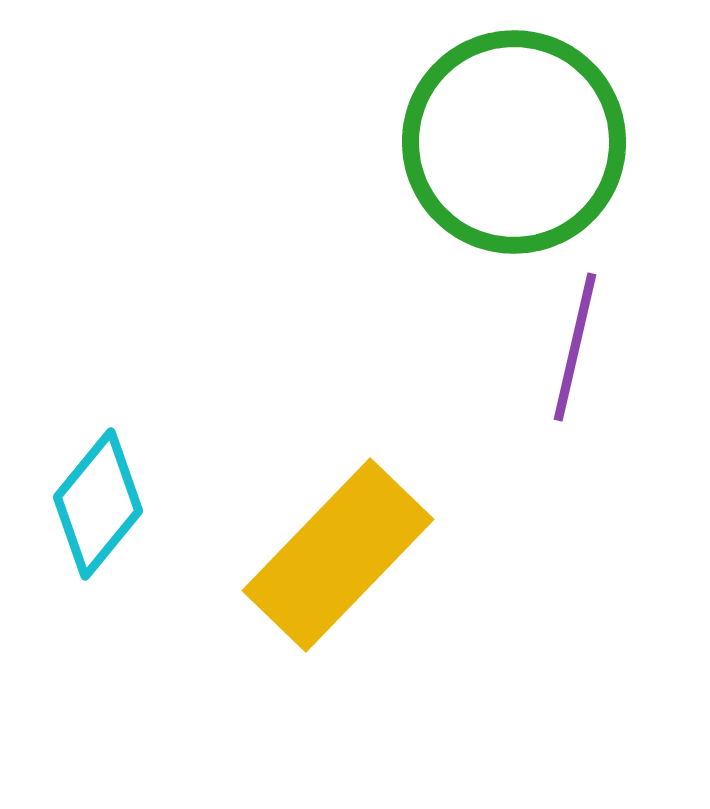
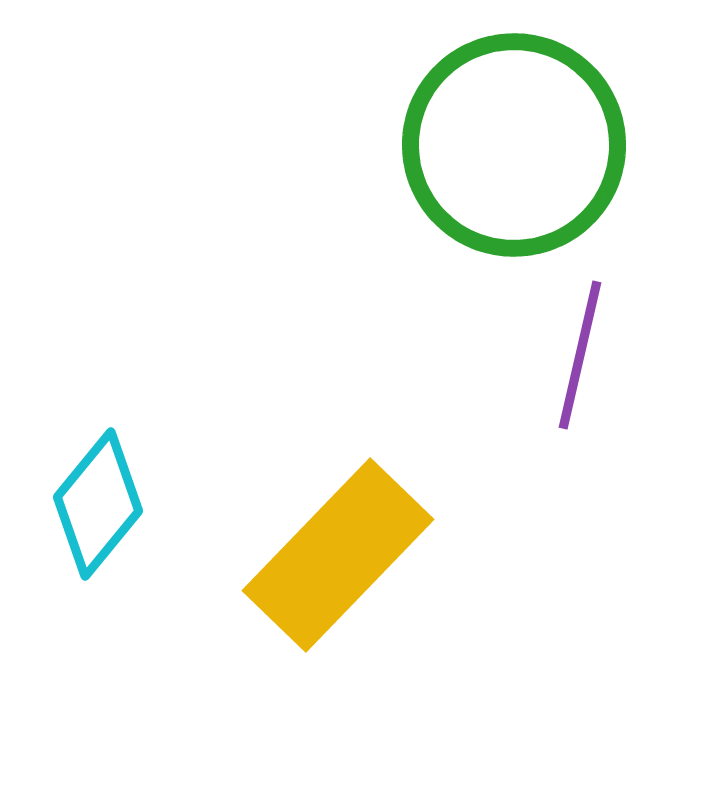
green circle: moved 3 px down
purple line: moved 5 px right, 8 px down
